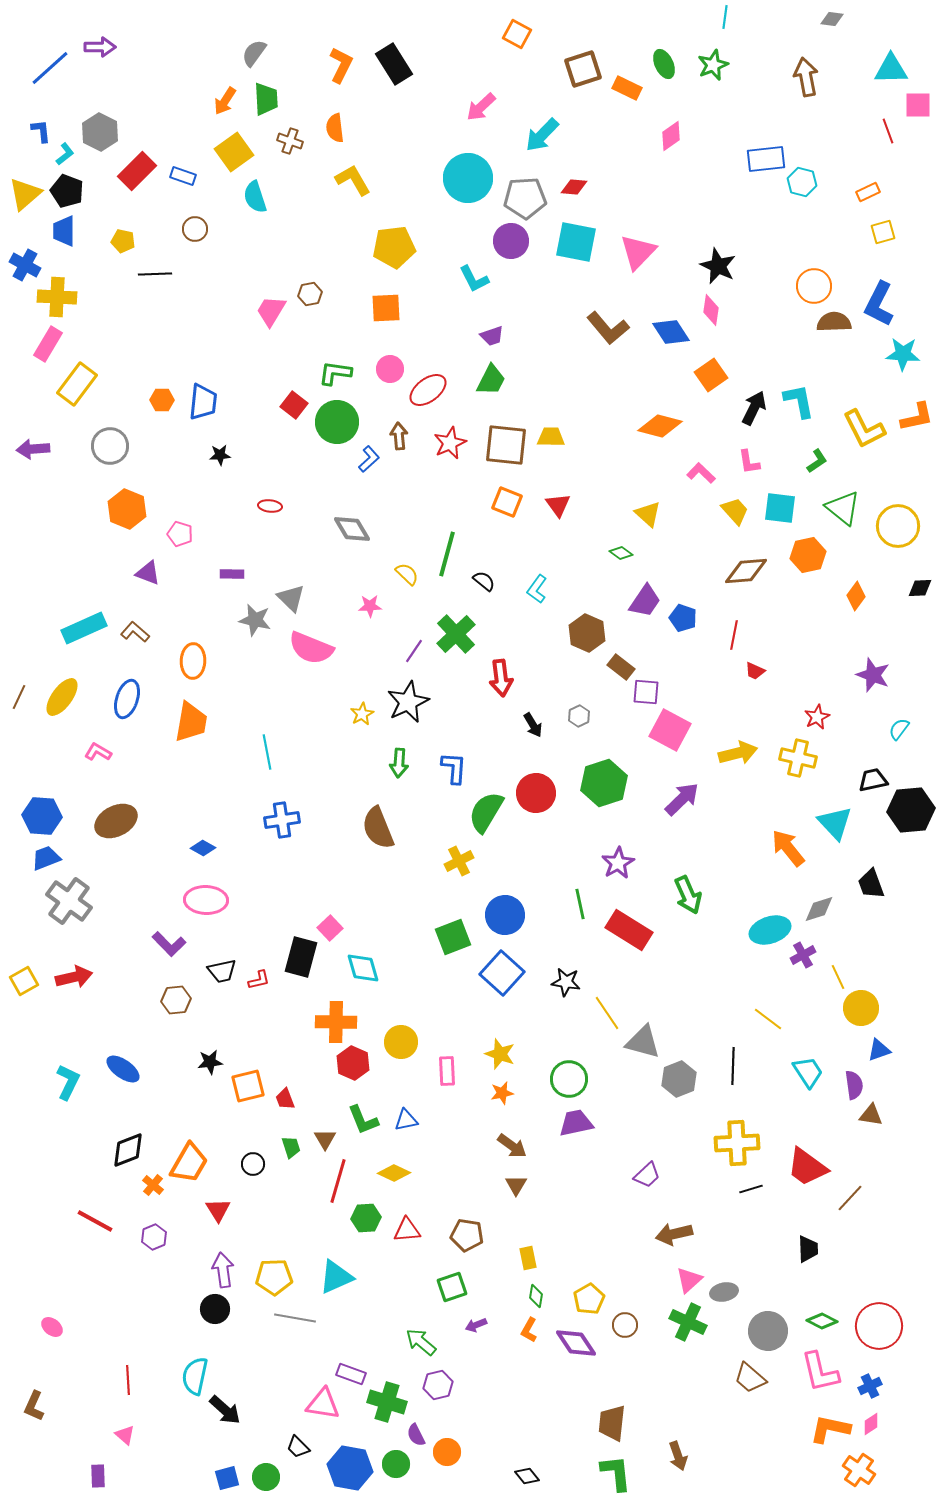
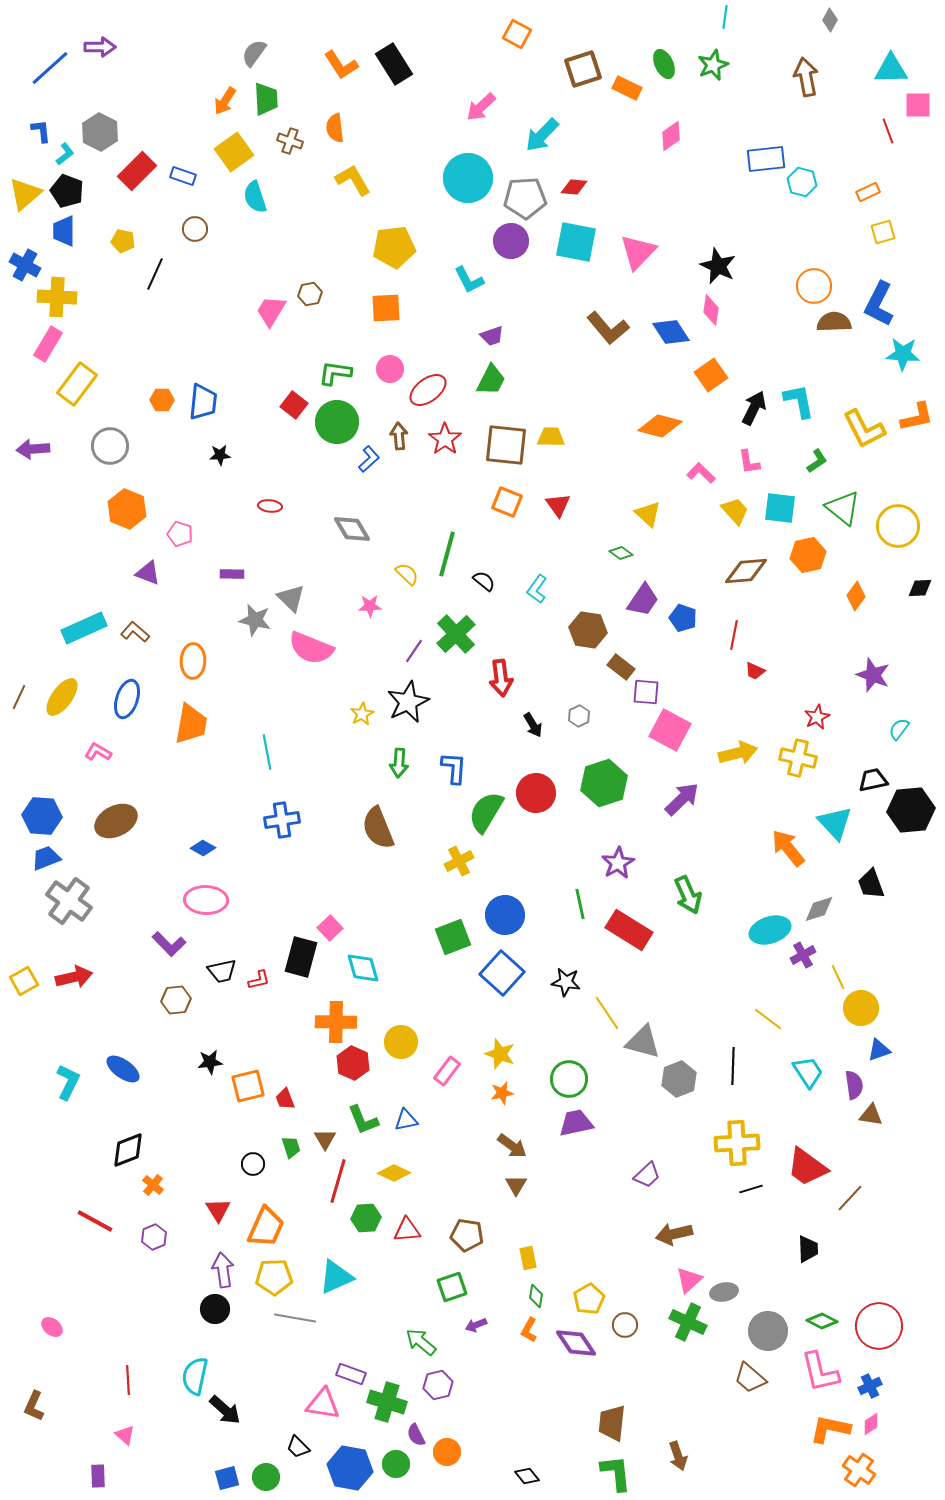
gray diamond at (832, 19): moved 2 px left, 1 px down; rotated 70 degrees counterclockwise
orange L-shape at (341, 65): rotated 120 degrees clockwise
black line at (155, 274): rotated 64 degrees counterclockwise
cyan L-shape at (474, 279): moved 5 px left, 1 px down
red star at (450, 443): moved 5 px left, 4 px up; rotated 12 degrees counterclockwise
purple trapezoid at (645, 601): moved 2 px left, 1 px up
brown hexagon at (587, 633): moved 1 px right, 3 px up; rotated 15 degrees counterclockwise
orange trapezoid at (191, 722): moved 2 px down
pink rectangle at (447, 1071): rotated 40 degrees clockwise
orange trapezoid at (189, 1163): moved 77 px right, 64 px down; rotated 6 degrees counterclockwise
